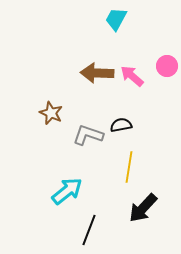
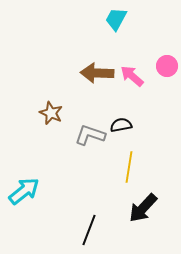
gray L-shape: moved 2 px right
cyan arrow: moved 43 px left
